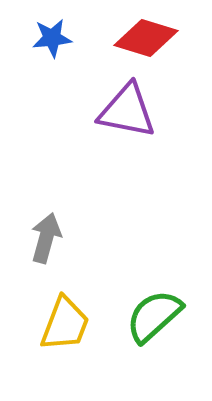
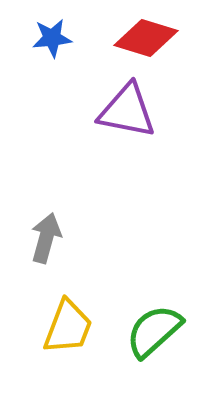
green semicircle: moved 15 px down
yellow trapezoid: moved 3 px right, 3 px down
